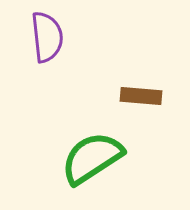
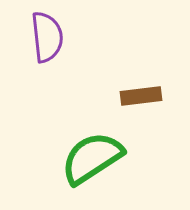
brown rectangle: rotated 12 degrees counterclockwise
